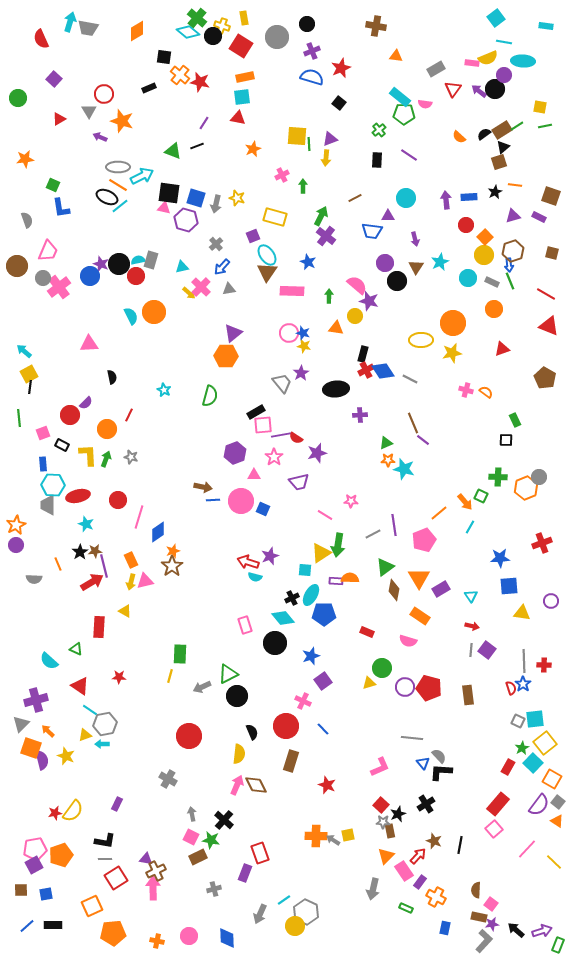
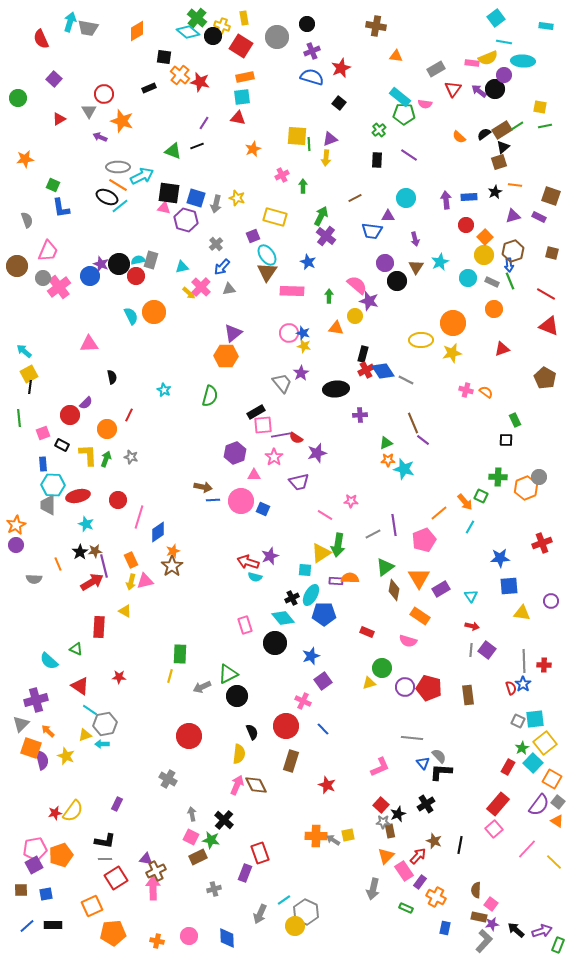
gray line at (410, 379): moved 4 px left, 1 px down
